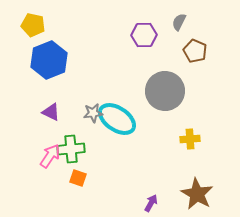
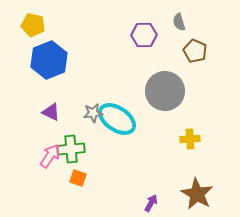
gray semicircle: rotated 42 degrees counterclockwise
